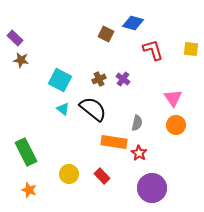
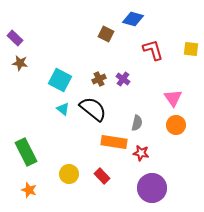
blue diamond: moved 4 px up
brown star: moved 1 px left, 3 px down
red star: moved 2 px right; rotated 21 degrees counterclockwise
